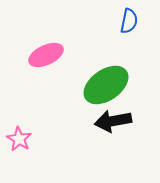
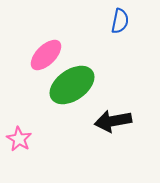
blue semicircle: moved 9 px left
pink ellipse: rotated 20 degrees counterclockwise
green ellipse: moved 34 px left
